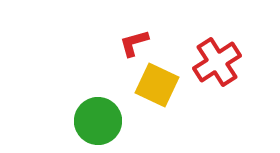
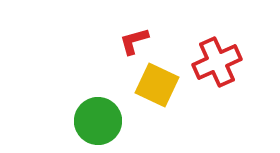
red L-shape: moved 2 px up
red cross: rotated 9 degrees clockwise
